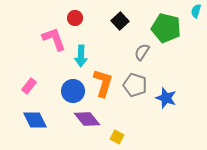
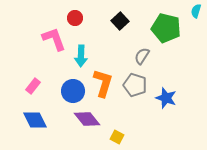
gray semicircle: moved 4 px down
pink rectangle: moved 4 px right
